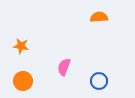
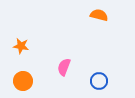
orange semicircle: moved 2 px up; rotated 18 degrees clockwise
